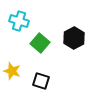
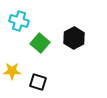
yellow star: rotated 18 degrees counterclockwise
black square: moved 3 px left, 1 px down
